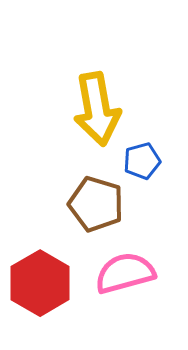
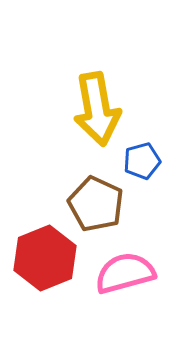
brown pentagon: rotated 8 degrees clockwise
red hexagon: moved 5 px right, 25 px up; rotated 8 degrees clockwise
